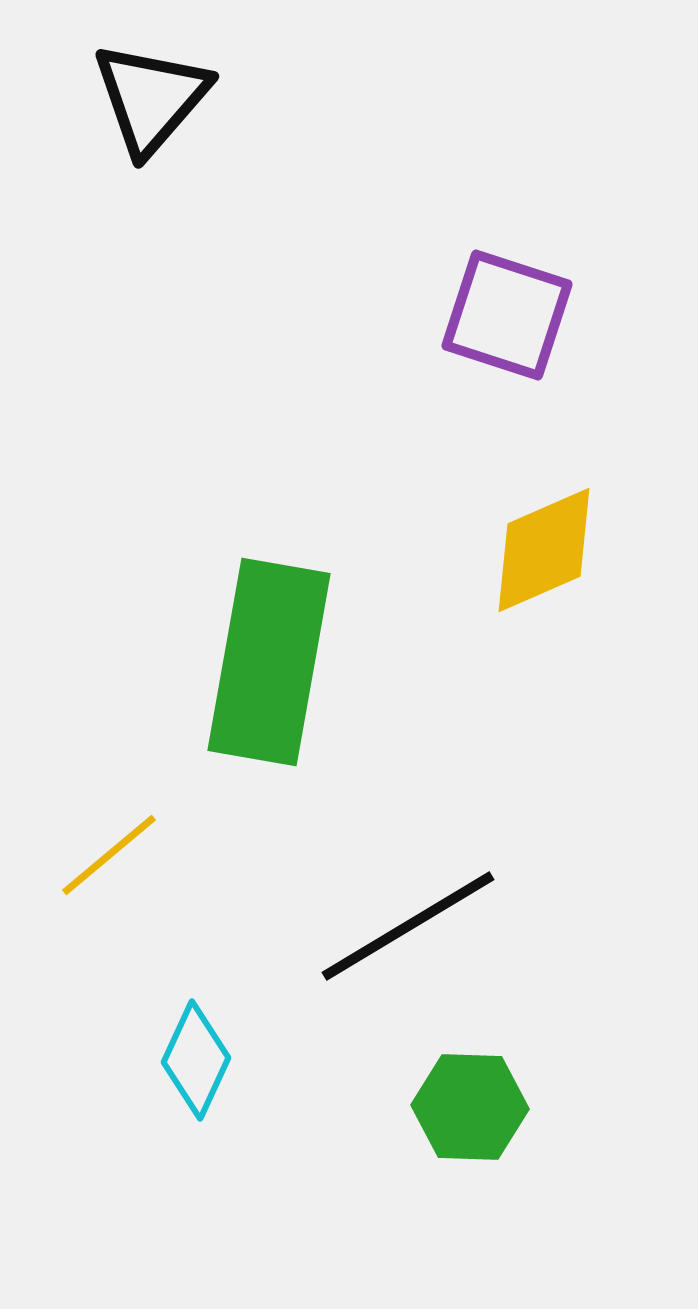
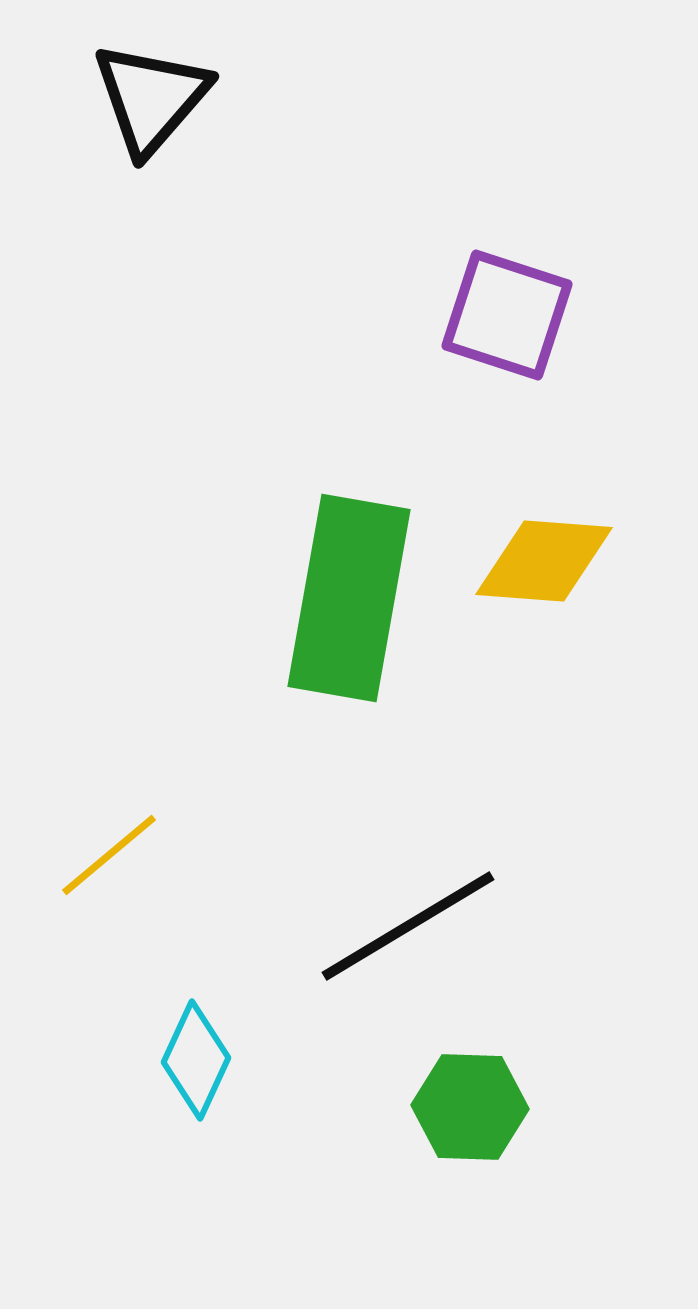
yellow diamond: moved 11 px down; rotated 28 degrees clockwise
green rectangle: moved 80 px right, 64 px up
